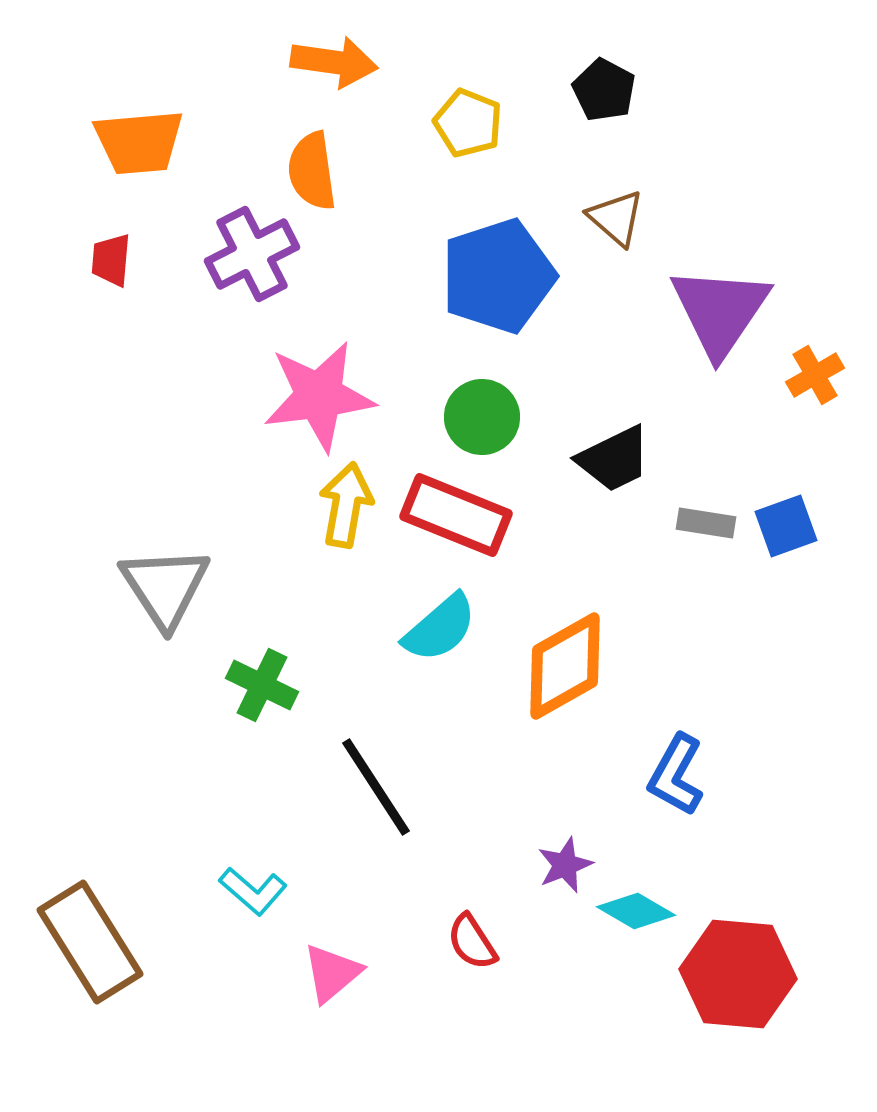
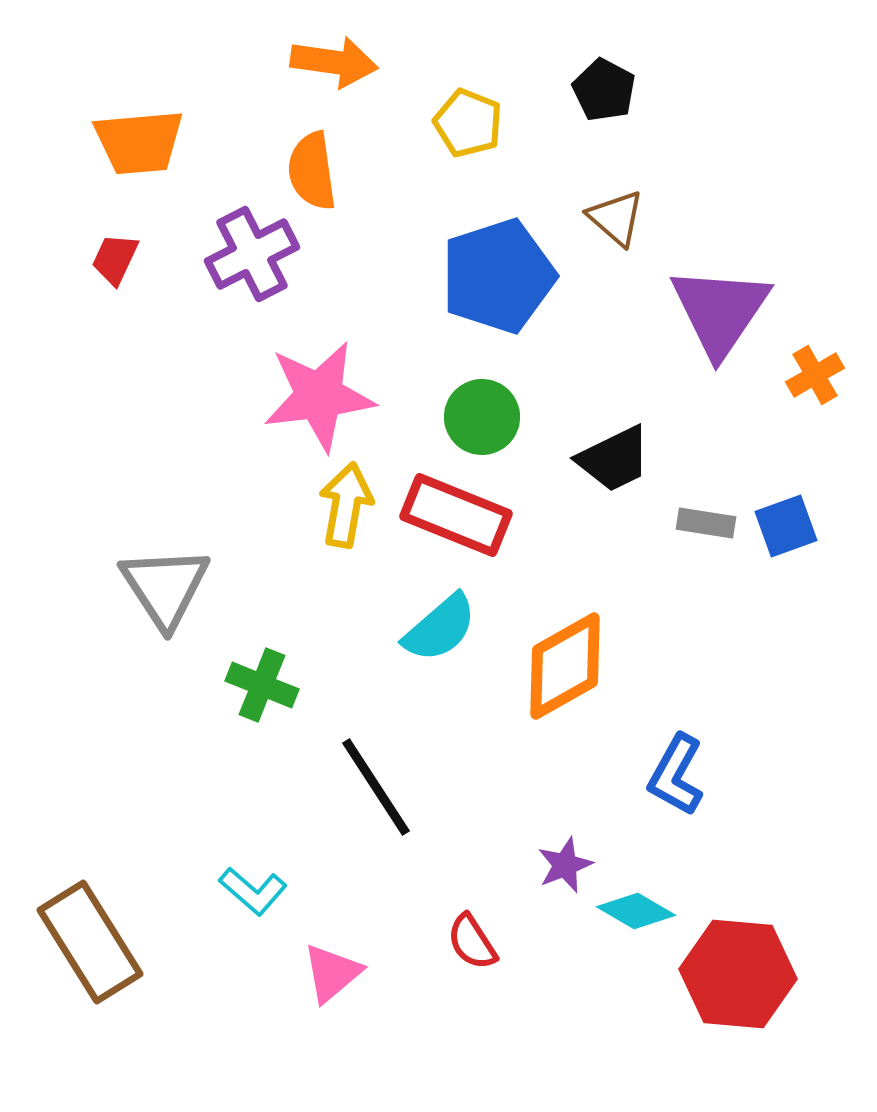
red trapezoid: moved 4 px right, 1 px up; rotated 20 degrees clockwise
green cross: rotated 4 degrees counterclockwise
